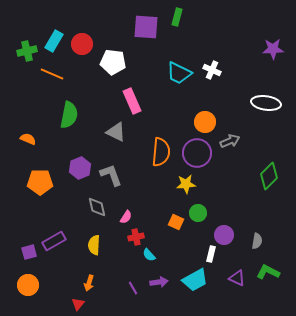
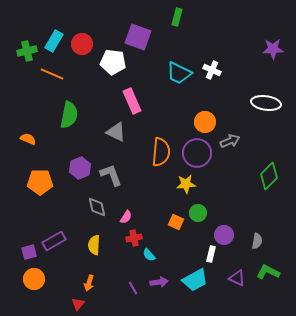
purple square at (146, 27): moved 8 px left, 10 px down; rotated 16 degrees clockwise
red cross at (136, 237): moved 2 px left, 1 px down
orange circle at (28, 285): moved 6 px right, 6 px up
